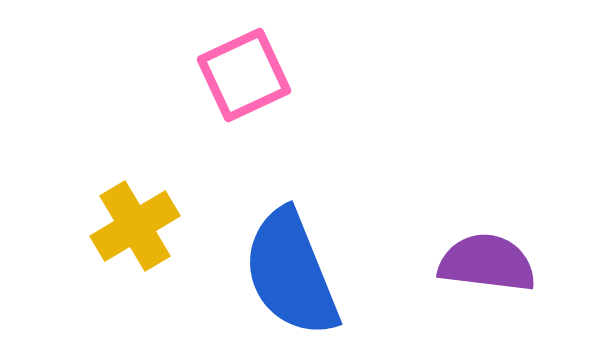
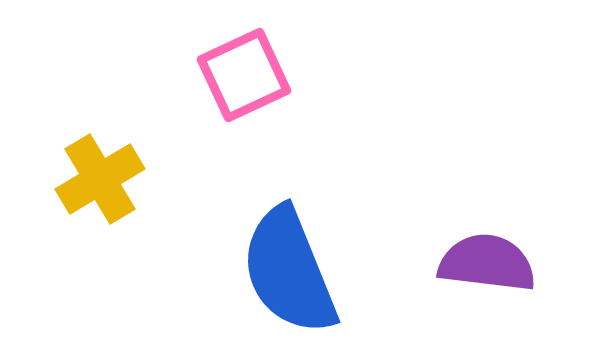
yellow cross: moved 35 px left, 47 px up
blue semicircle: moved 2 px left, 2 px up
